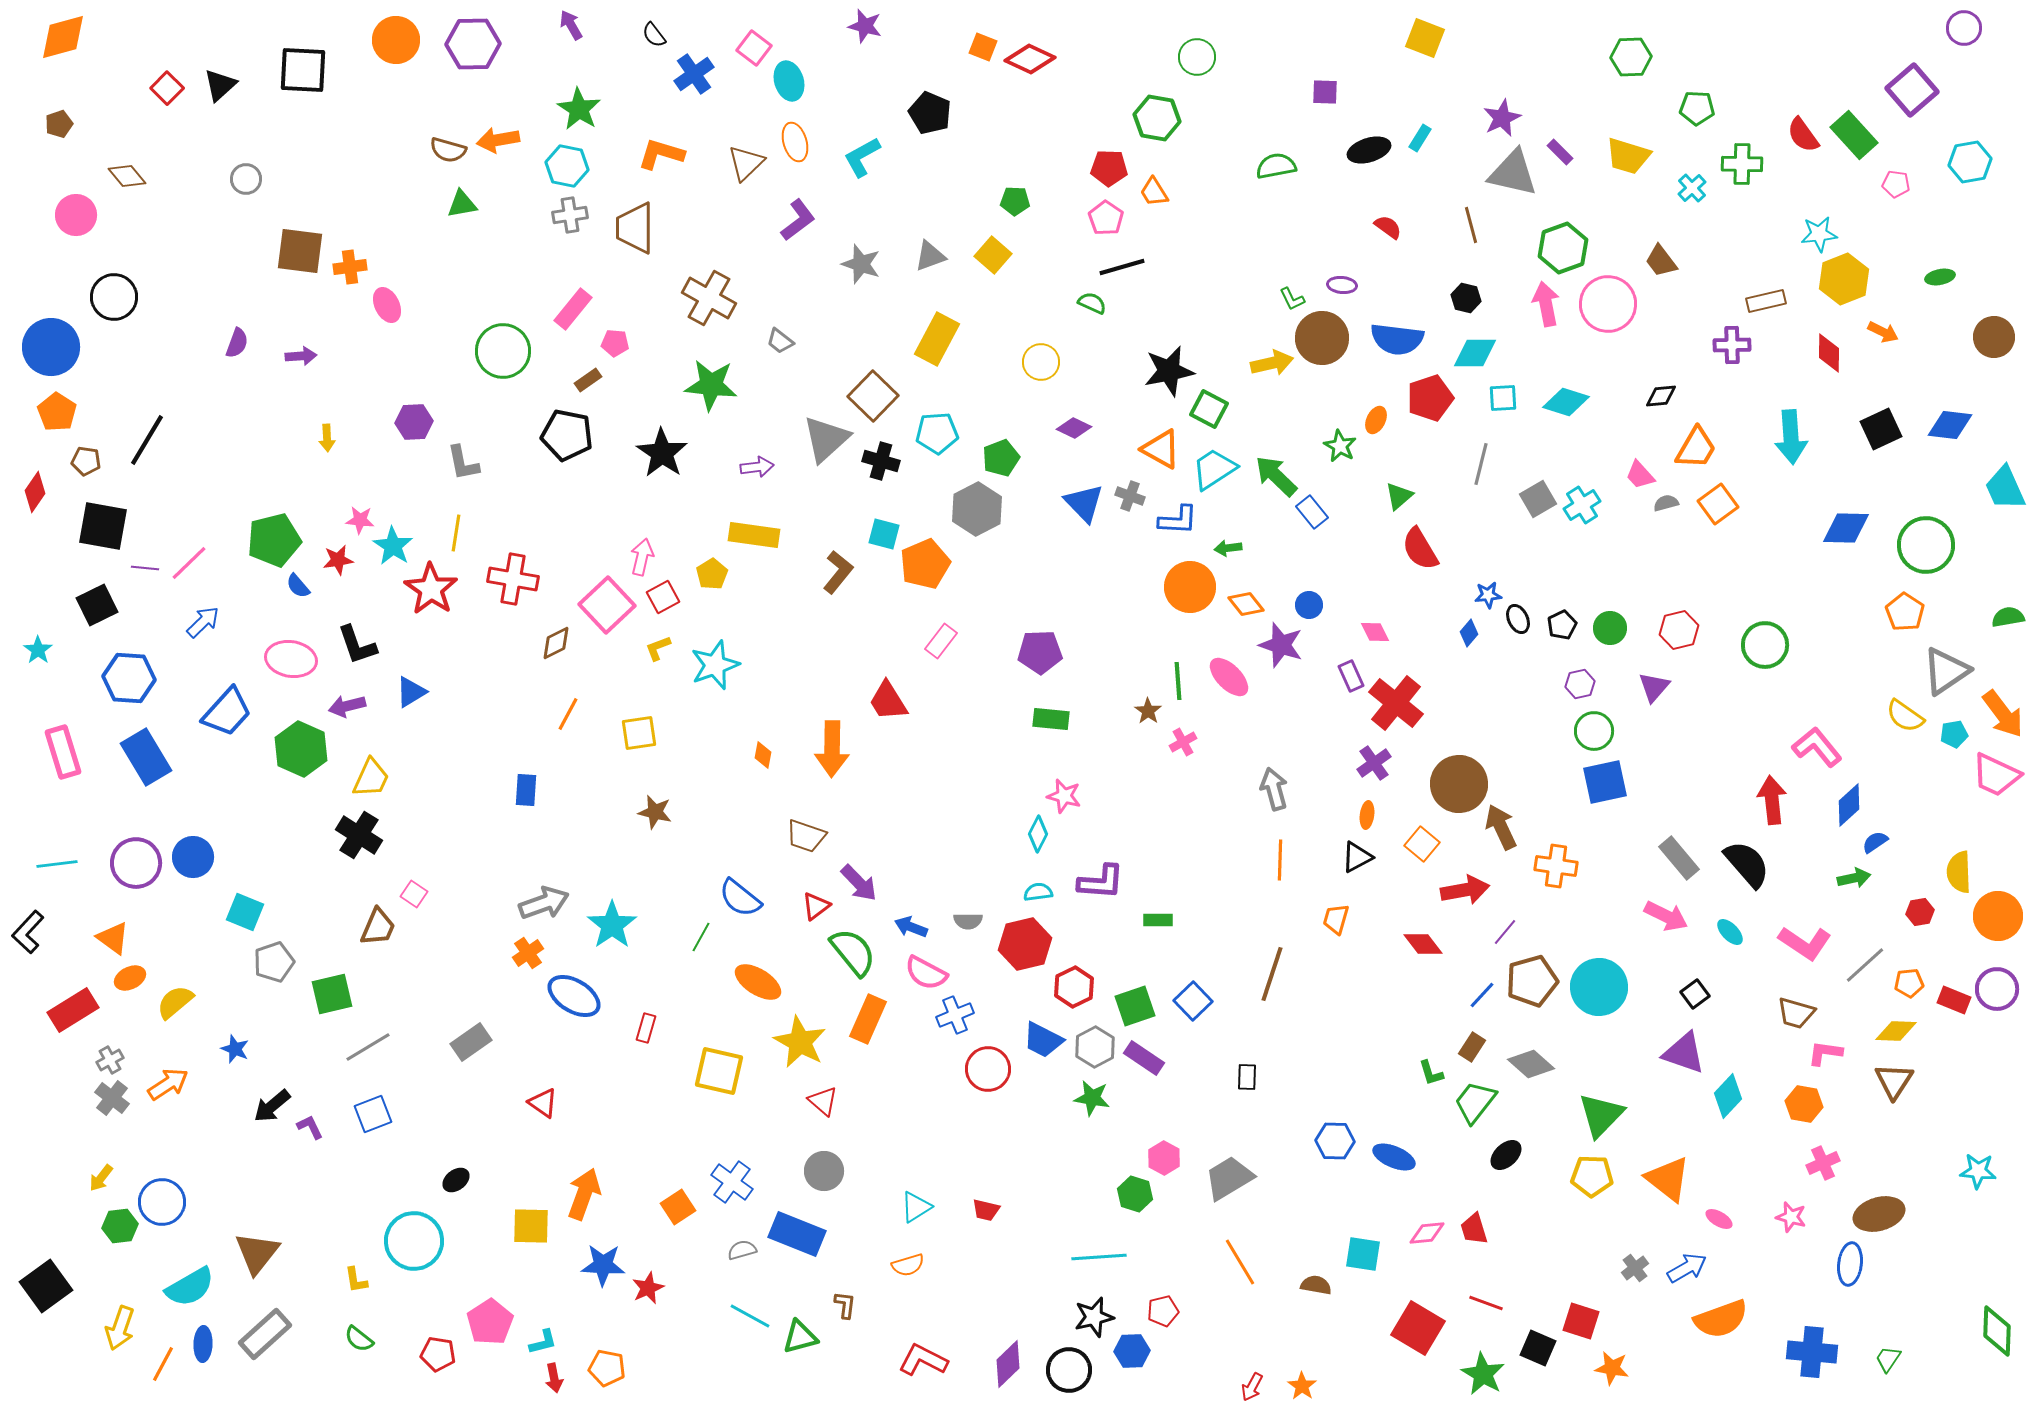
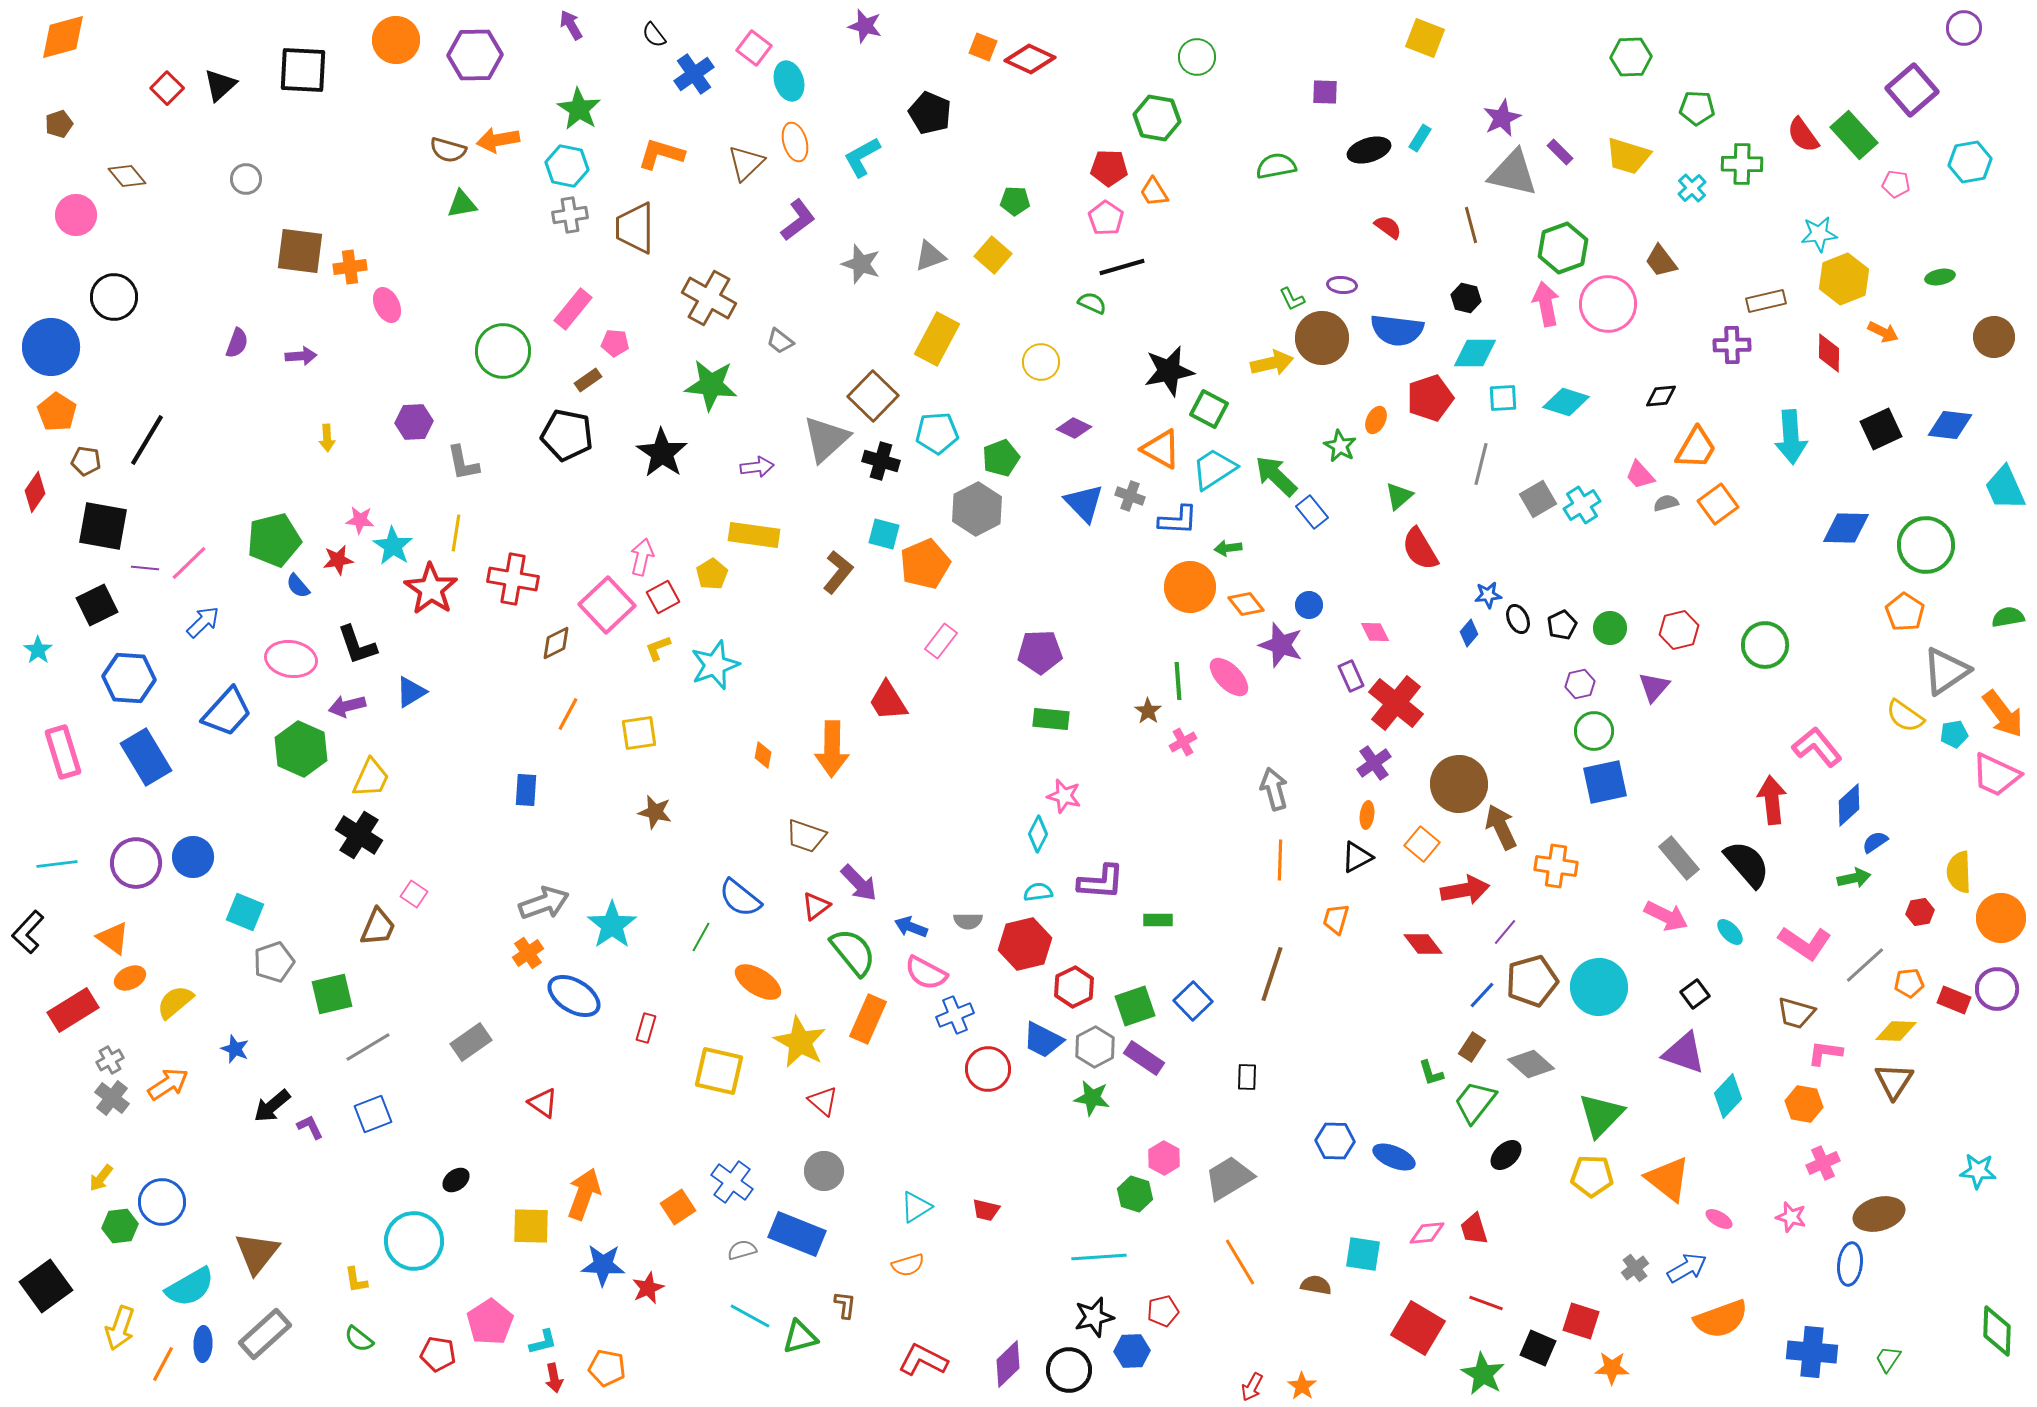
purple hexagon at (473, 44): moved 2 px right, 11 px down
blue semicircle at (1397, 339): moved 9 px up
orange circle at (1998, 916): moved 3 px right, 2 px down
orange star at (1612, 1368): rotated 8 degrees counterclockwise
